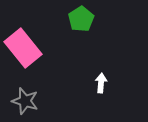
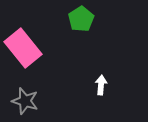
white arrow: moved 2 px down
